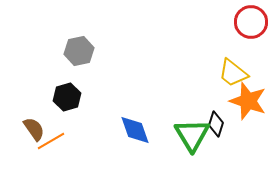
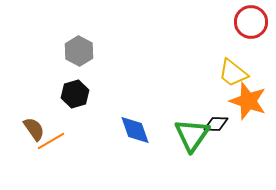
gray hexagon: rotated 20 degrees counterclockwise
black hexagon: moved 8 px right, 3 px up
black diamond: rotated 75 degrees clockwise
green triangle: rotated 6 degrees clockwise
